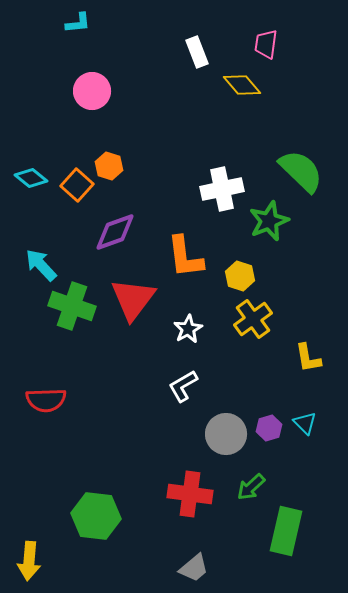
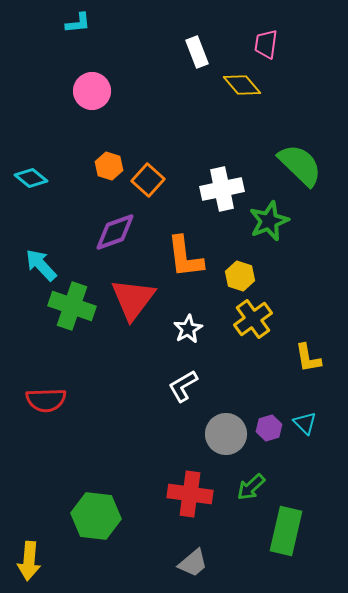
green semicircle: moved 1 px left, 6 px up
orange square: moved 71 px right, 5 px up
gray trapezoid: moved 1 px left, 5 px up
